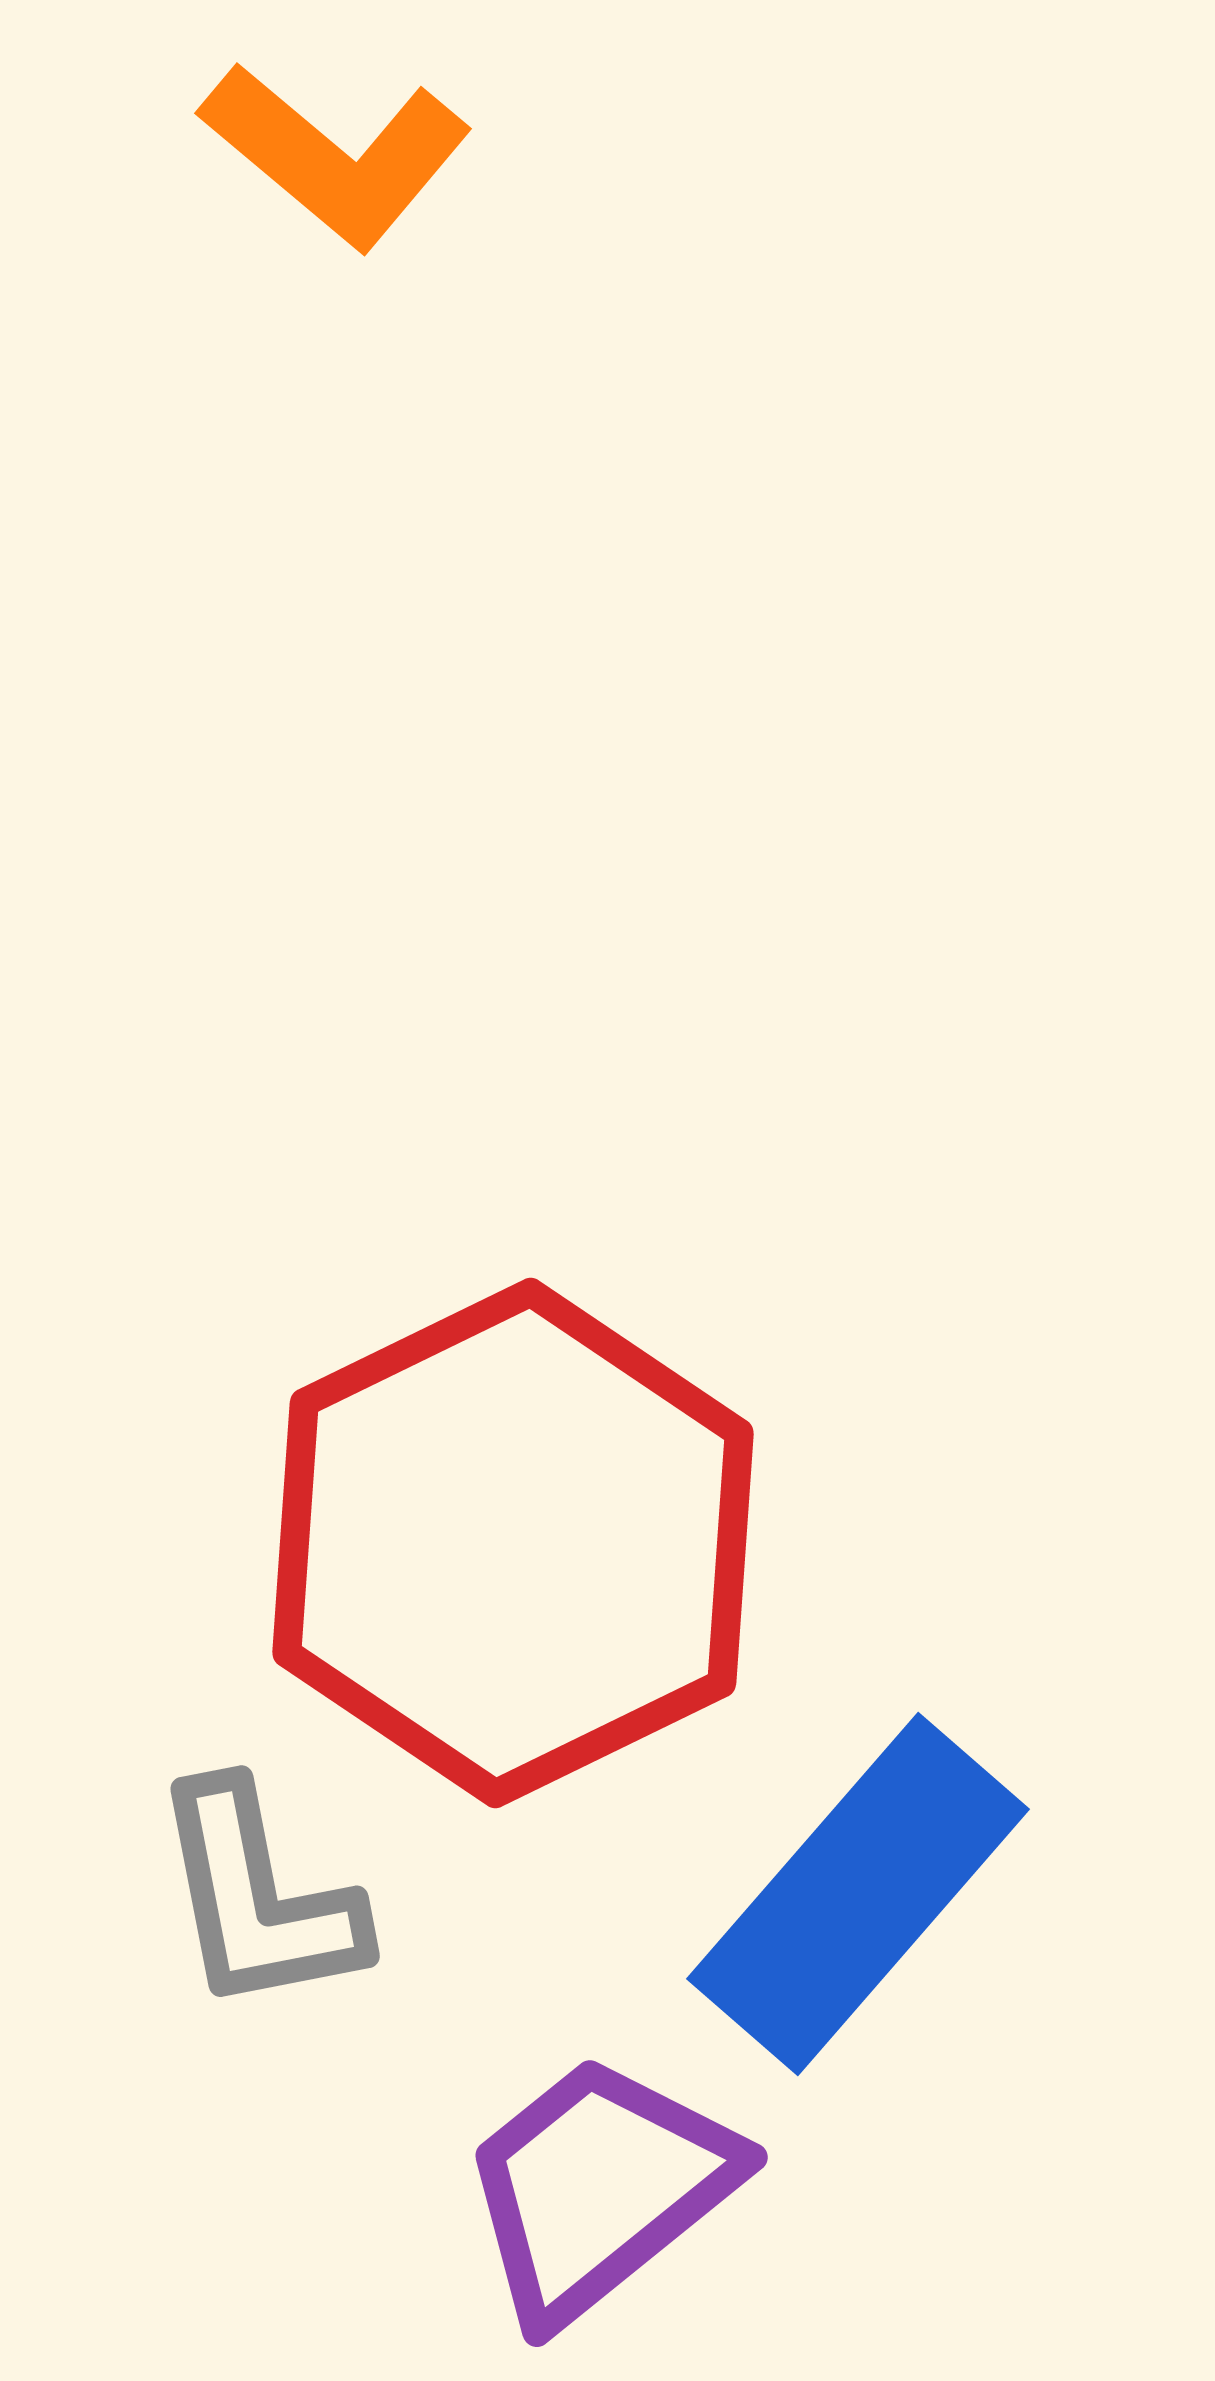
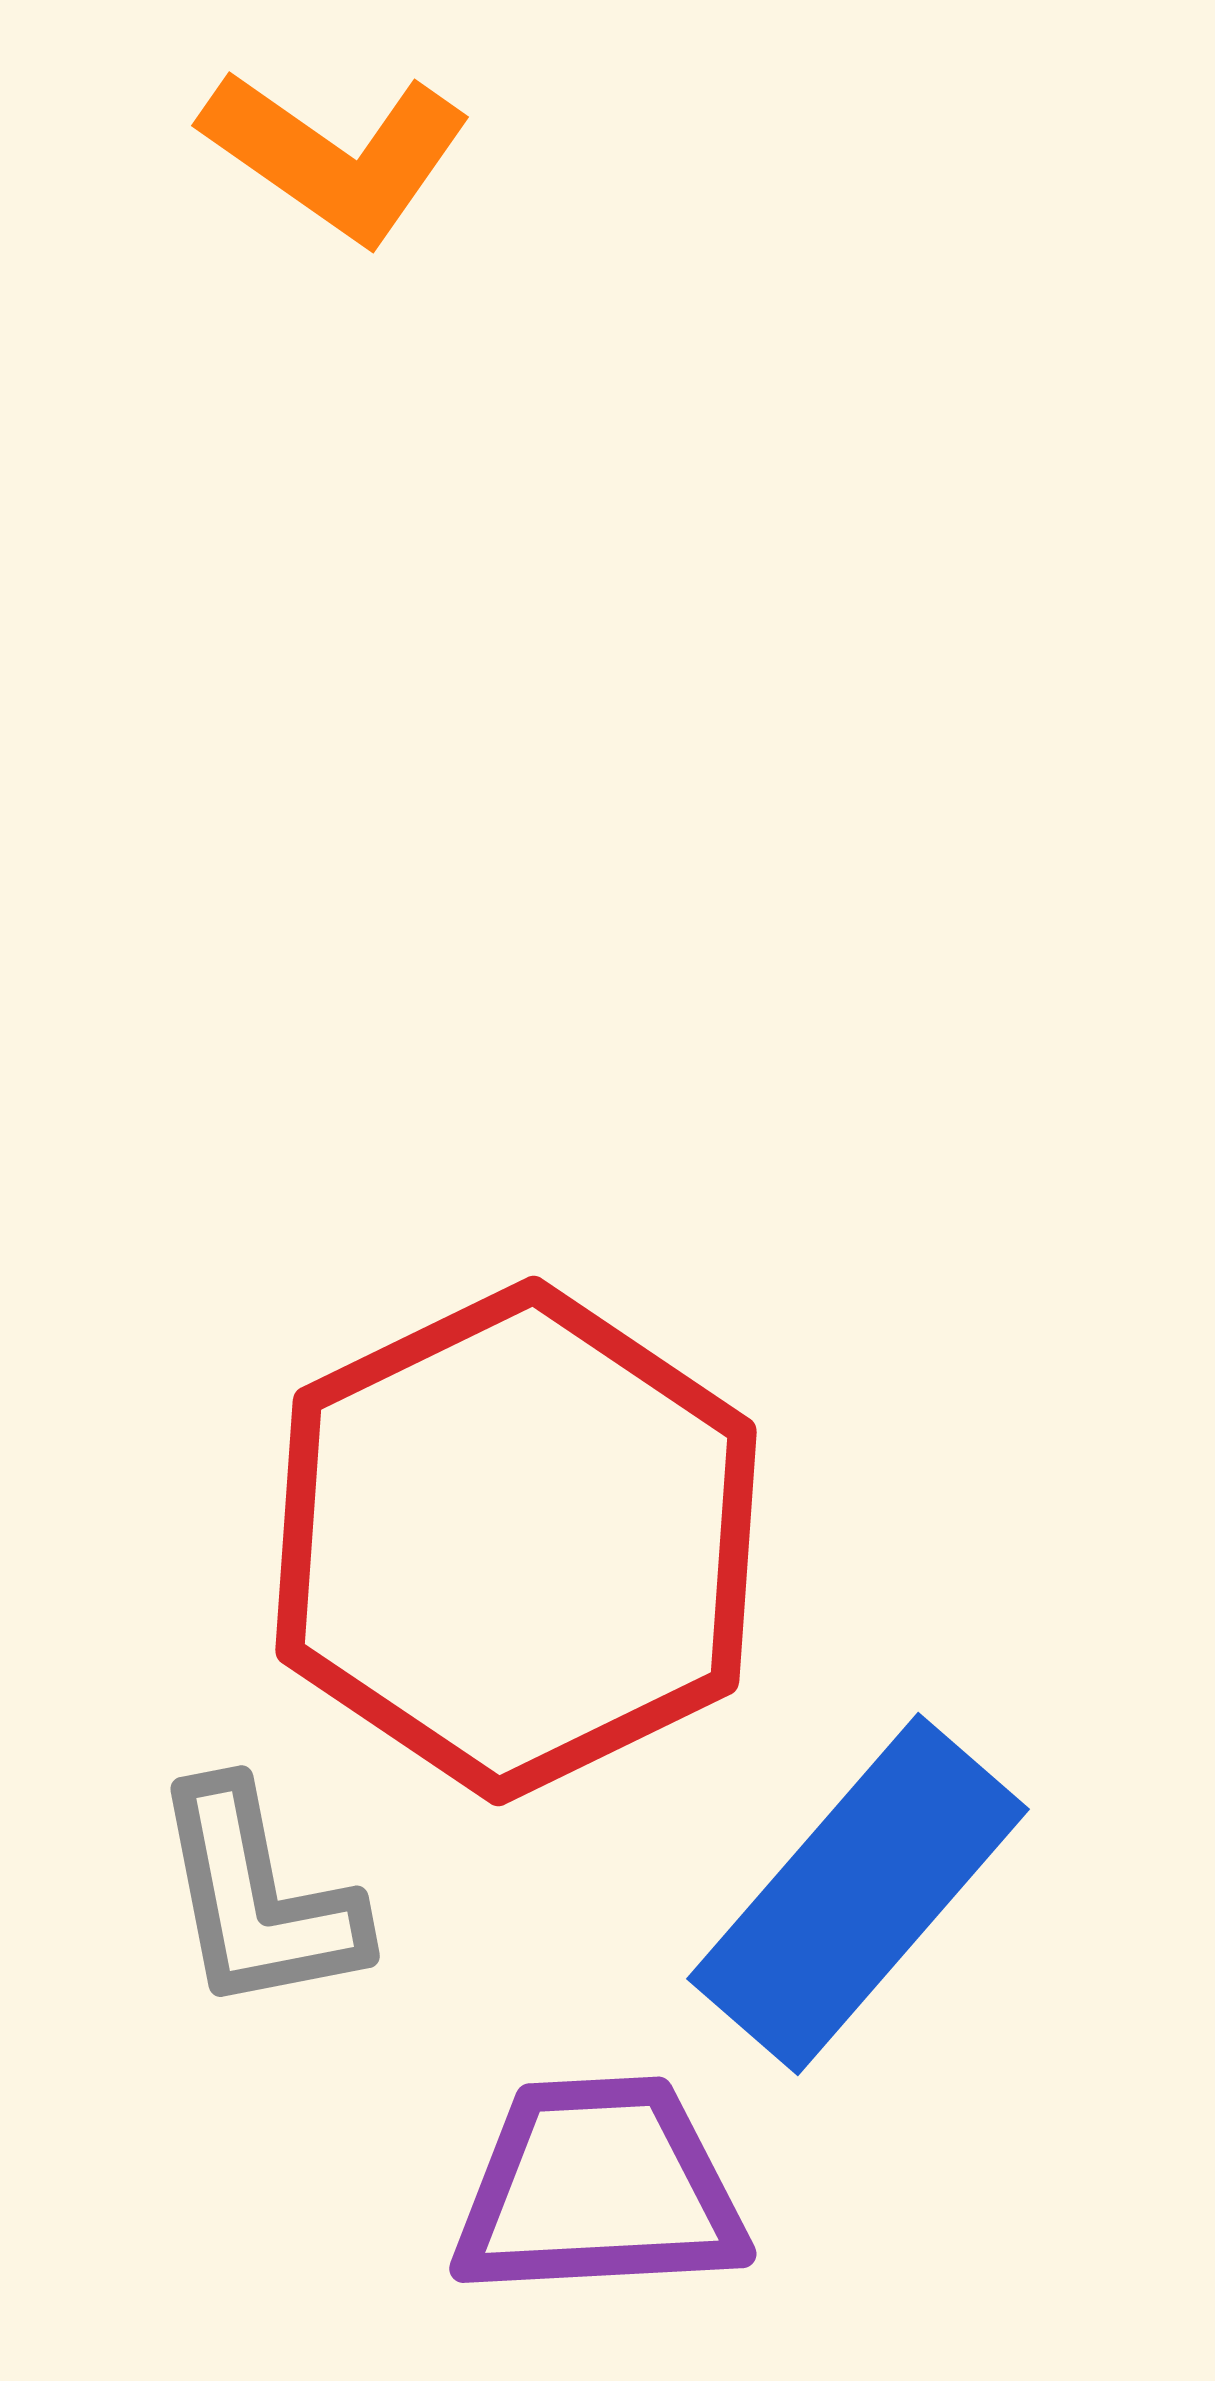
orange L-shape: rotated 5 degrees counterclockwise
red hexagon: moved 3 px right, 2 px up
purple trapezoid: rotated 36 degrees clockwise
